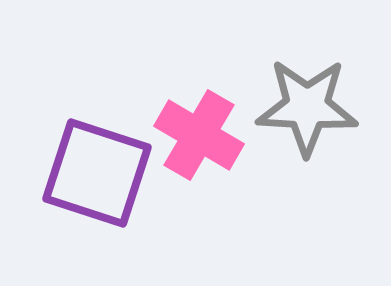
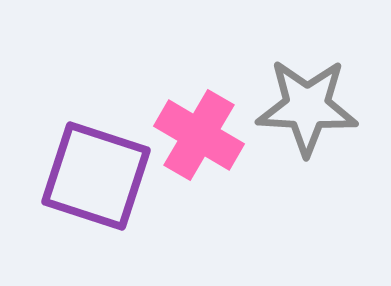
purple square: moved 1 px left, 3 px down
